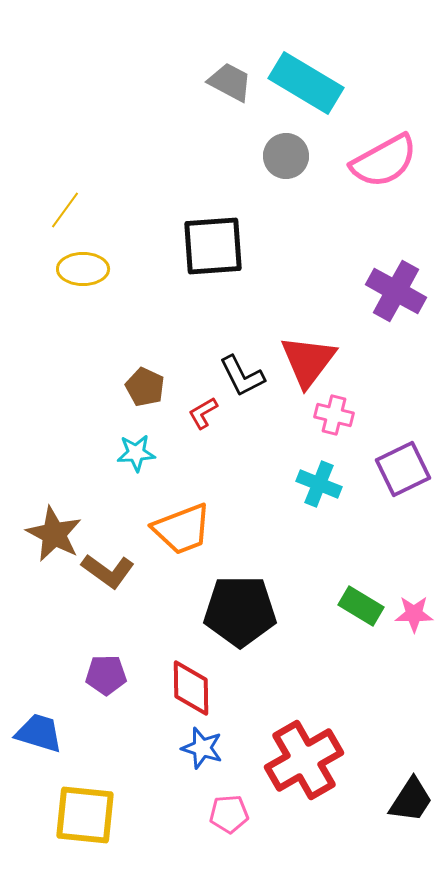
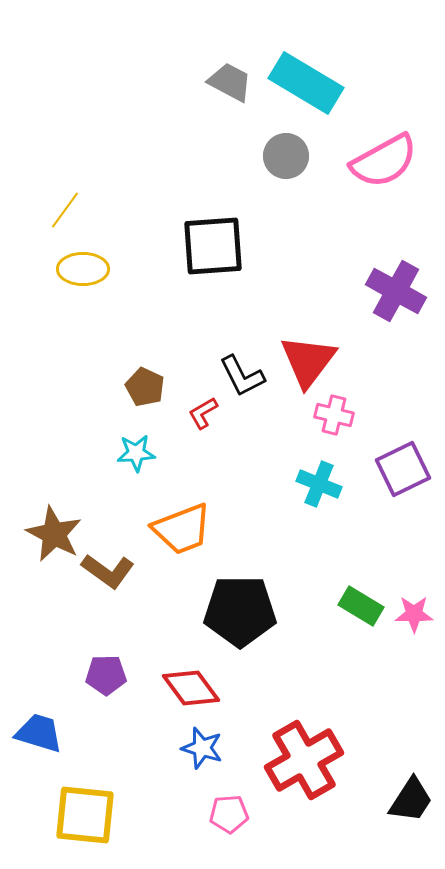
red diamond: rotated 36 degrees counterclockwise
